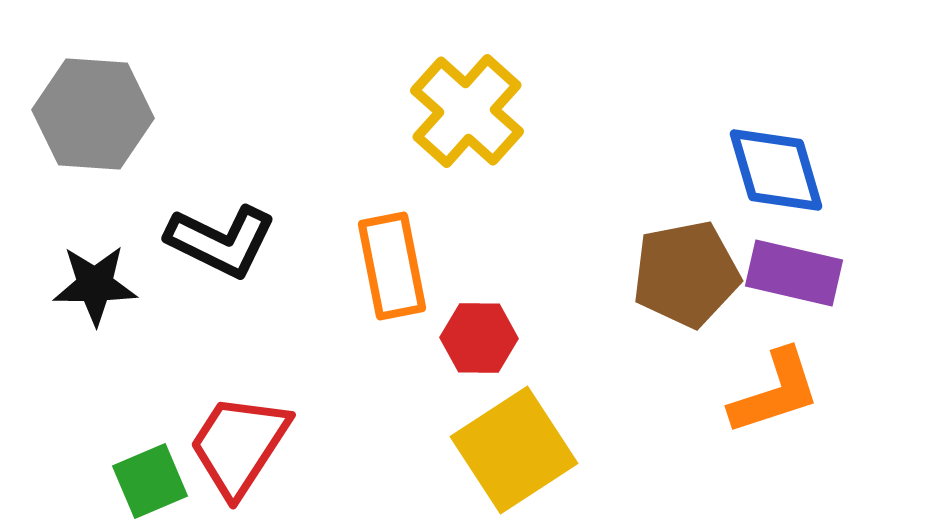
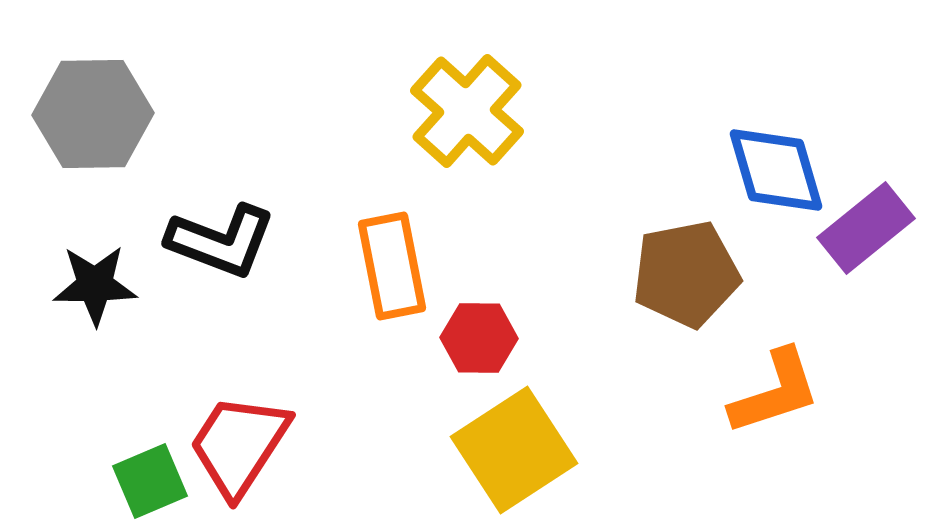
gray hexagon: rotated 5 degrees counterclockwise
black L-shape: rotated 5 degrees counterclockwise
purple rectangle: moved 72 px right, 45 px up; rotated 52 degrees counterclockwise
